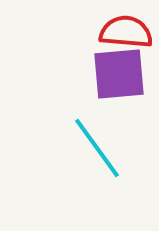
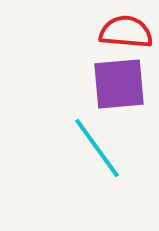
purple square: moved 10 px down
